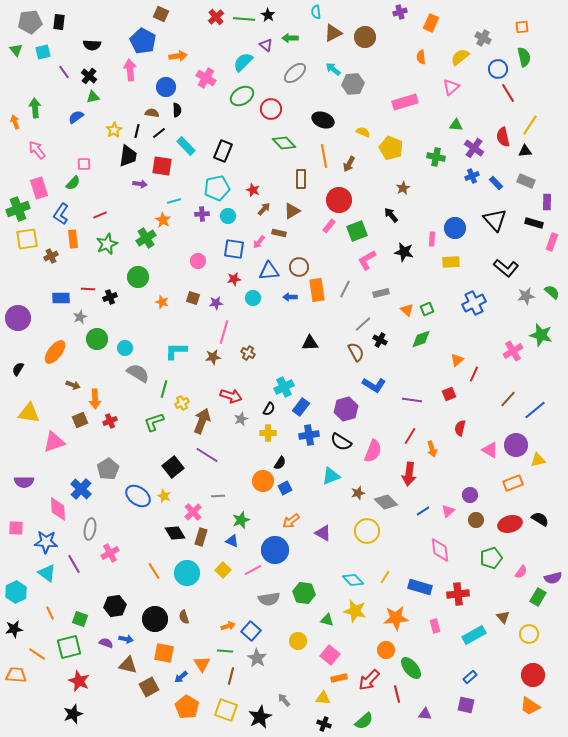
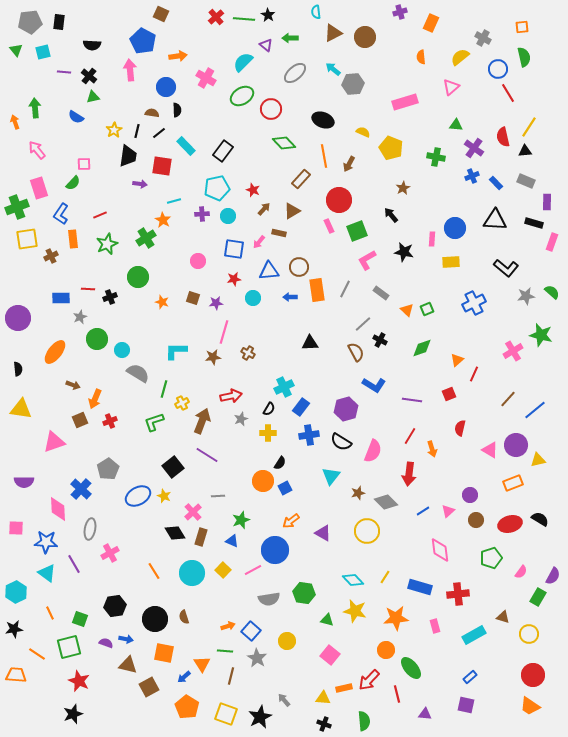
purple line at (64, 72): rotated 48 degrees counterclockwise
blue semicircle at (76, 117): rotated 112 degrees counterclockwise
yellow line at (530, 125): moved 1 px left, 2 px down
black rectangle at (223, 151): rotated 15 degrees clockwise
brown rectangle at (301, 179): rotated 42 degrees clockwise
green cross at (18, 209): moved 1 px left, 2 px up
black triangle at (495, 220): rotated 45 degrees counterclockwise
pink rectangle at (329, 226): rotated 64 degrees counterclockwise
gray rectangle at (381, 293): rotated 49 degrees clockwise
green diamond at (421, 339): moved 1 px right, 9 px down
cyan circle at (125, 348): moved 3 px left, 2 px down
black semicircle at (18, 369): rotated 144 degrees clockwise
red arrow at (231, 396): rotated 30 degrees counterclockwise
orange arrow at (95, 399): rotated 24 degrees clockwise
yellow triangle at (29, 413): moved 8 px left, 4 px up
cyan triangle at (331, 476): rotated 30 degrees counterclockwise
blue ellipse at (138, 496): rotated 65 degrees counterclockwise
cyan circle at (187, 573): moved 5 px right
purple semicircle at (553, 578): moved 2 px up; rotated 48 degrees counterclockwise
brown triangle at (503, 617): rotated 32 degrees counterclockwise
yellow circle at (298, 641): moved 11 px left
blue arrow at (181, 677): moved 3 px right
orange rectangle at (339, 678): moved 5 px right, 10 px down
yellow square at (226, 710): moved 4 px down
green semicircle at (364, 721): rotated 54 degrees counterclockwise
